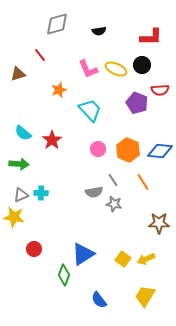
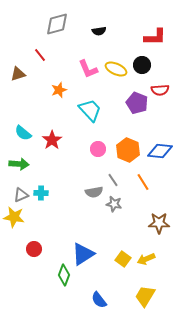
red L-shape: moved 4 px right
